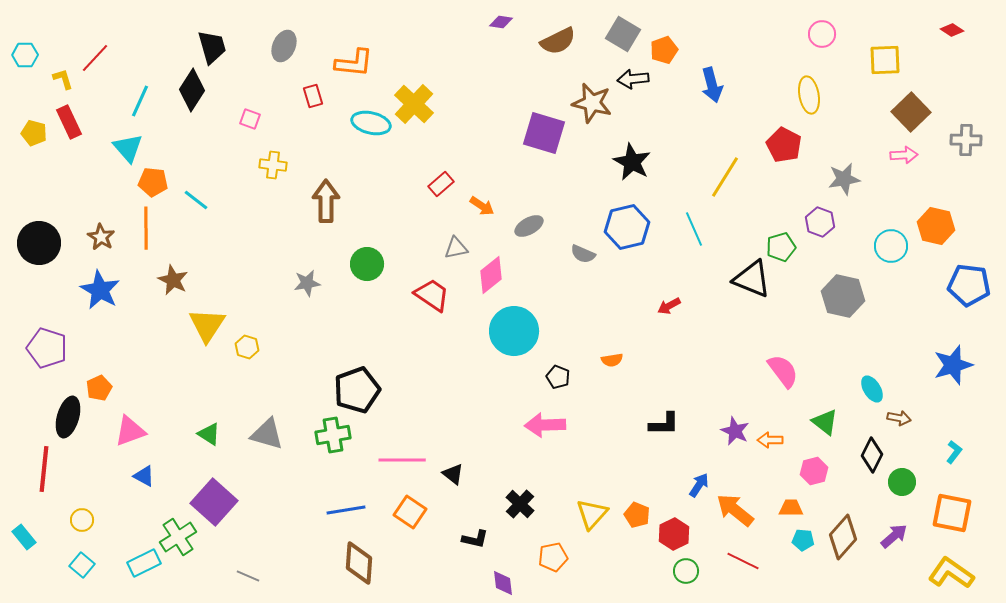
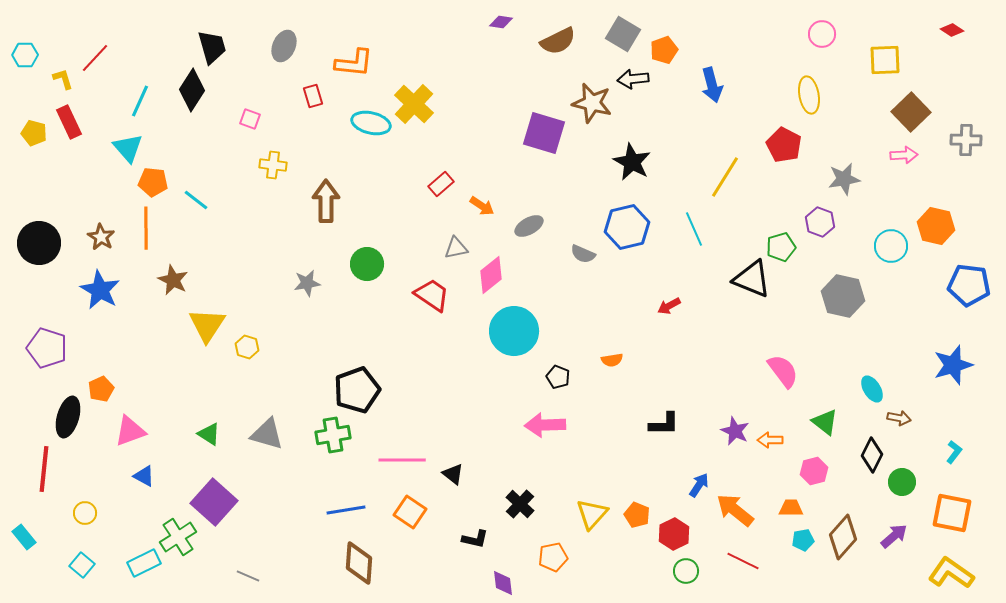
orange pentagon at (99, 388): moved 2 px right, 1 px down
yellow circle at (82, 520): moved 3 px right, 7 px up
cyan pentagon at (803, 540): rotated 15 degrees counterclockwise
